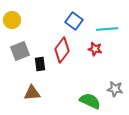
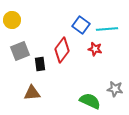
blue square: moved 7 px right, 4 px down
